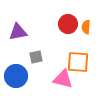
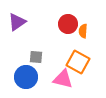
orange semicircle: moved 3 px left, 4 px down
purple triangle: moved 1 px left, 10 px up; rotated 24 degrees counterclockwise
gray square: rotated 16 degrees clockwise
orange square: rotated 25 degrees clockwise
blue circle: moved 10 px right, 1 px down
